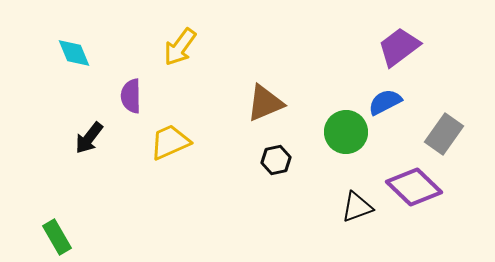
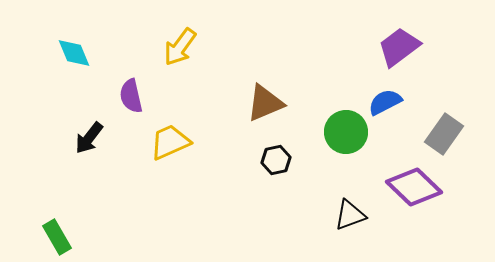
purple semicircle: rotated 12 degrees counterclockwise
black triangle: moved 7 px left, 8 px down
